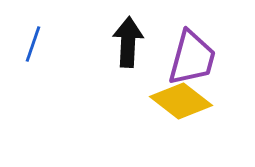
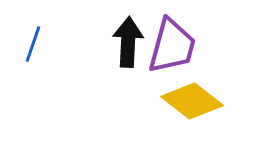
purple trapezoid: moved 20 px left, 12 px up
yellow diamond: moved 11 px right
